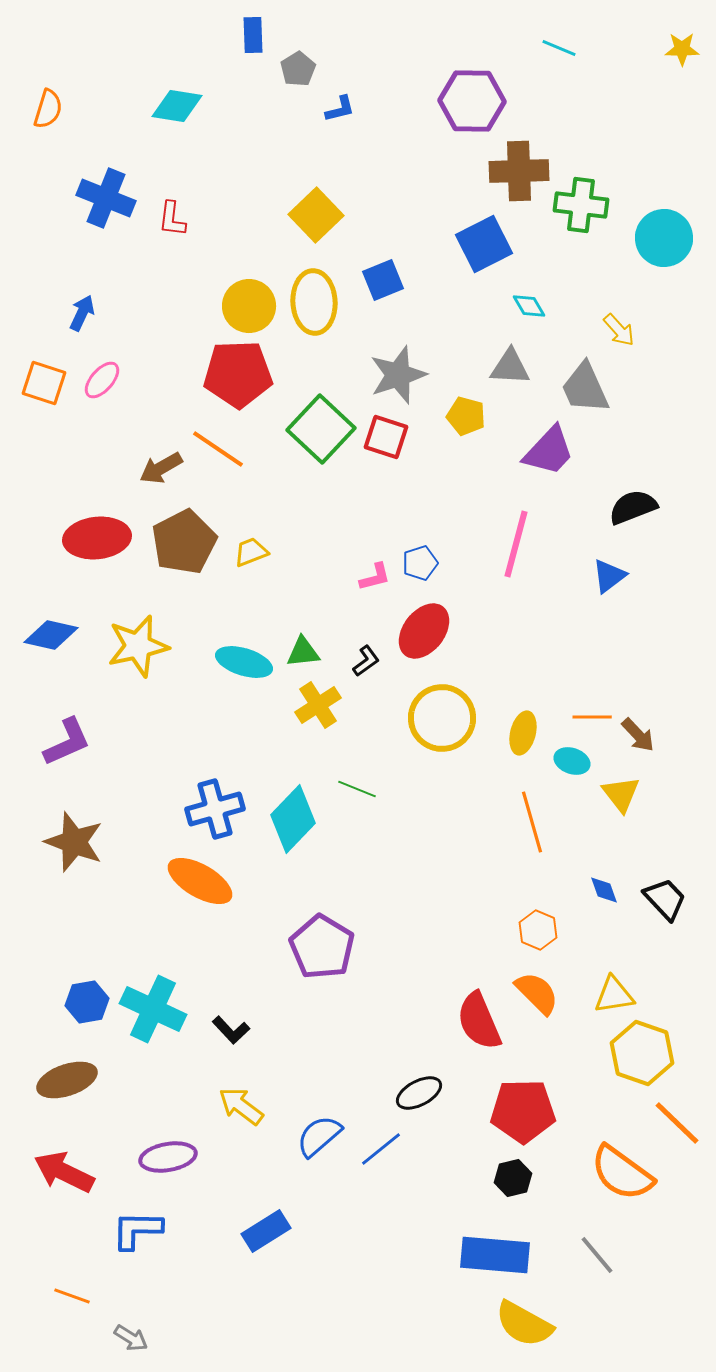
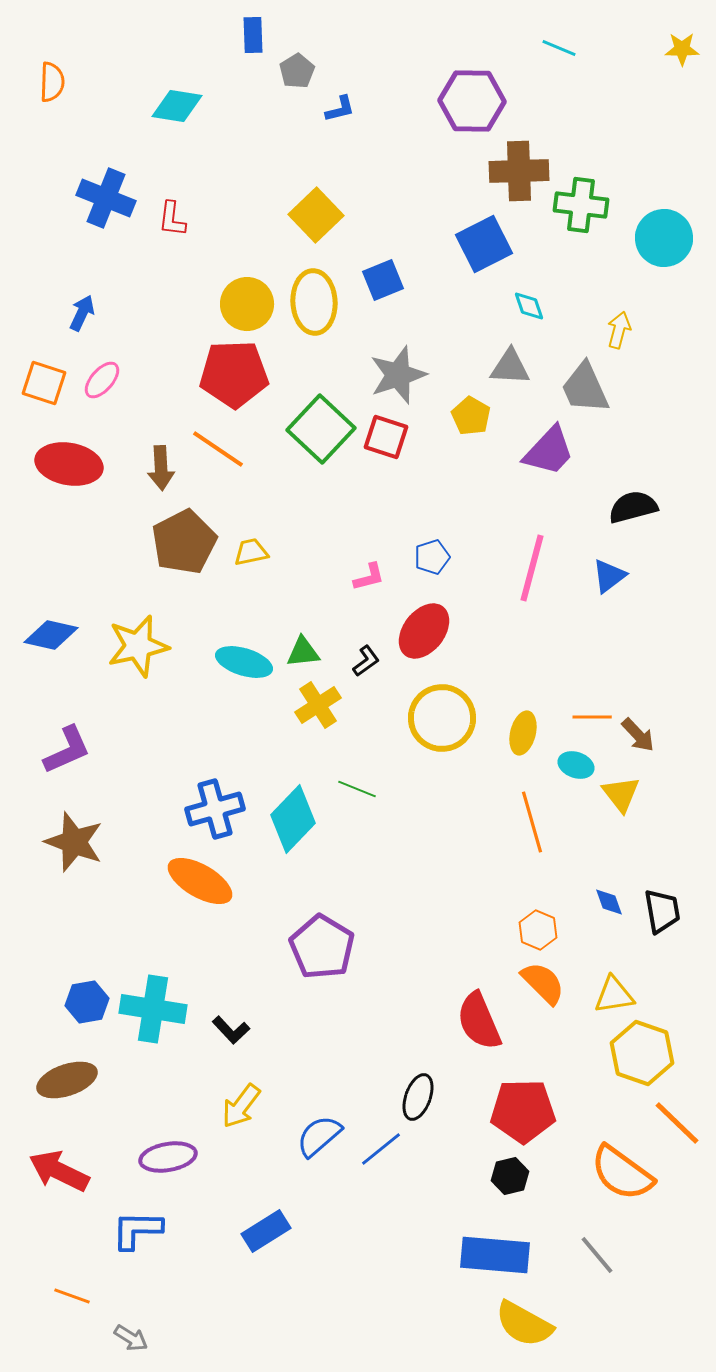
gray pentagon at (298, 69): moved 1 px left, 2 px down
orange semicircle at (48, 109): moved 4 px right, 27 px up; rotated 15 degrees counterclockwise
yellow circle at (249, 306): moved 2 px left, 2 px up
cyan diamond at (529, 306): rotated 12 degrees clockwise
yellow arrow at (619, 330): rotated 123 degrees counterclockwise
red pentagon at (238, 374): moved 4 px left
yellow pentagon at (466, 416): moved 5 px right; rotated 15 degrees clockwise
brown arrow at (161, 468): rotated 63 degrees counterclockwise
black semicircle at (633, 507): rotated 6 degrees clockwise
red ellipse at (97, 538): moved 28 px left, 74 px up; rotated 16 degrees clockwise
pink line at (516, 544): moved 16 px right, 24 px down
yellow trapezoid at (251, 552): rotated 9 degrees clockwise
blue pentagon at (420, 563): moved 12 px right, 6 px up
pink L-shape at (375, 577): moved 6 px left
purple L-shape at (67, 742): moved 8 px down
cyan ellipse at (572, 761): moved 4 px right, 4 px down
blue diamond at (604, 890): moved 5 px right, 12 px down
black trapezoid at (665, 899): moved 3 px left, 12 px down; rotated 33 degrees clockwise
orange semicircle at (537, 993): moved 6 px right, 10 px up
cyan cross at (153, 1009): rotated 16 degrees counterclockwise
black ellipse at (419, 1093): moved 1 px left, 4 px down; rotated 42 degrees counterclockwise
yellow arrow at (241, 1106): rotated 90 degrees counterclockwise
red arrow at (64, 1172): moved 5 px left, 1 px up
black hexagon at (513, 1178): moved 3 px left, 2 px up
